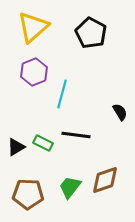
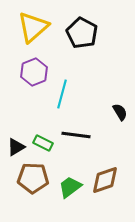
black pentagon: moved 9 px left
green trapezoid: rotated 15 degrees clockwise
brown pentagon: moved 5 px right, 16 px up
